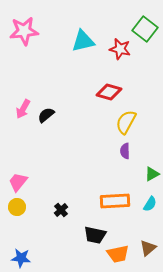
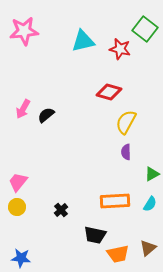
purple semicircle: moved 1 px right, 1 px down
